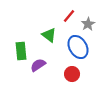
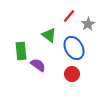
blue ellipse: moved 4 px left, 1 px down
purple semicircle: rotated 70 degrees clockwise
